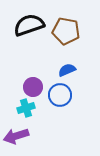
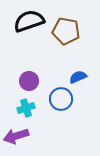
black semicircle: moved 4 px up
blue semicircle: moved 11 px right, 7 px down
purple circle: moved 4 px left, 6 px up
blue circle: moved 1 px right, 4 px down
